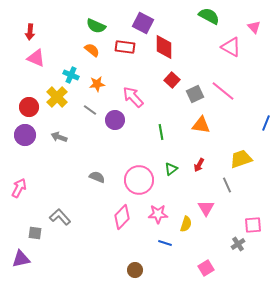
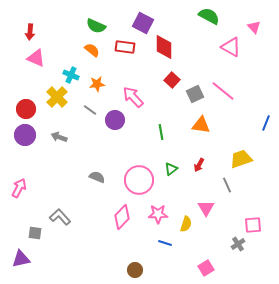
red circle at (29, 107): moved 3 px left, 2 px down
